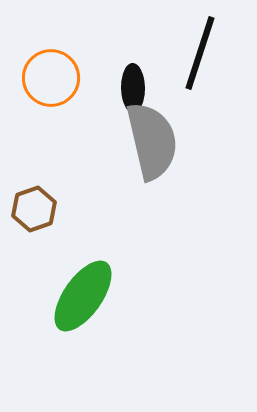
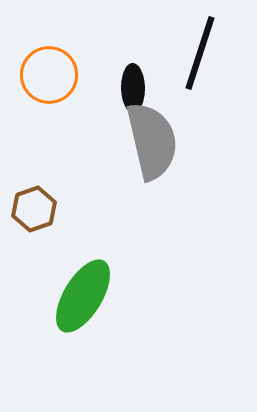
orange circle: moved 2 px left, 3 px up
green ellipse: rotated 4 degrees counterclockwise
